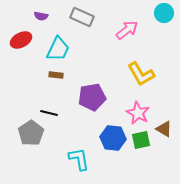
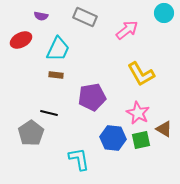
gray rectangle: moved 3 px right
